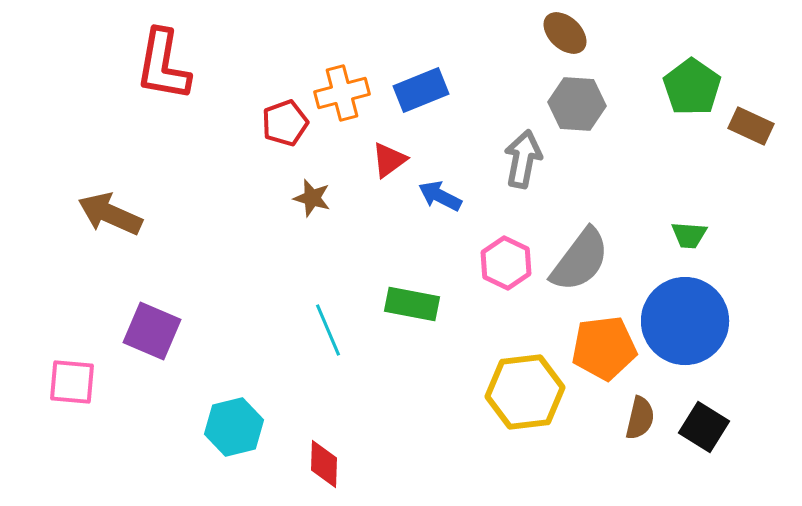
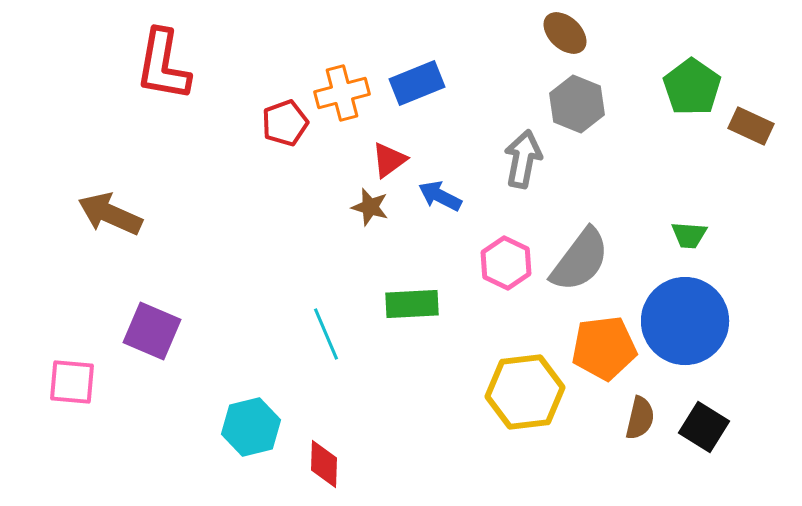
blue rectangle: moved 4 px left, 7 px up
gray hexagon: rotated 18 degrees clockwise
brown star: moved 58 px right, 9 px down
green rectangle: rotated 14 degrees counterclockwise
cyan line: moved 2 px left, 4 px down
cyan hexagon: moved 17 px right
